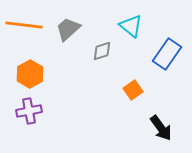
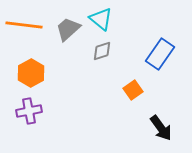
cyan triangle: moved 30 px left, 7 px up
blue rectangle: moved 7 px left
orange hexagon: moved 1 px right, 1 px up
